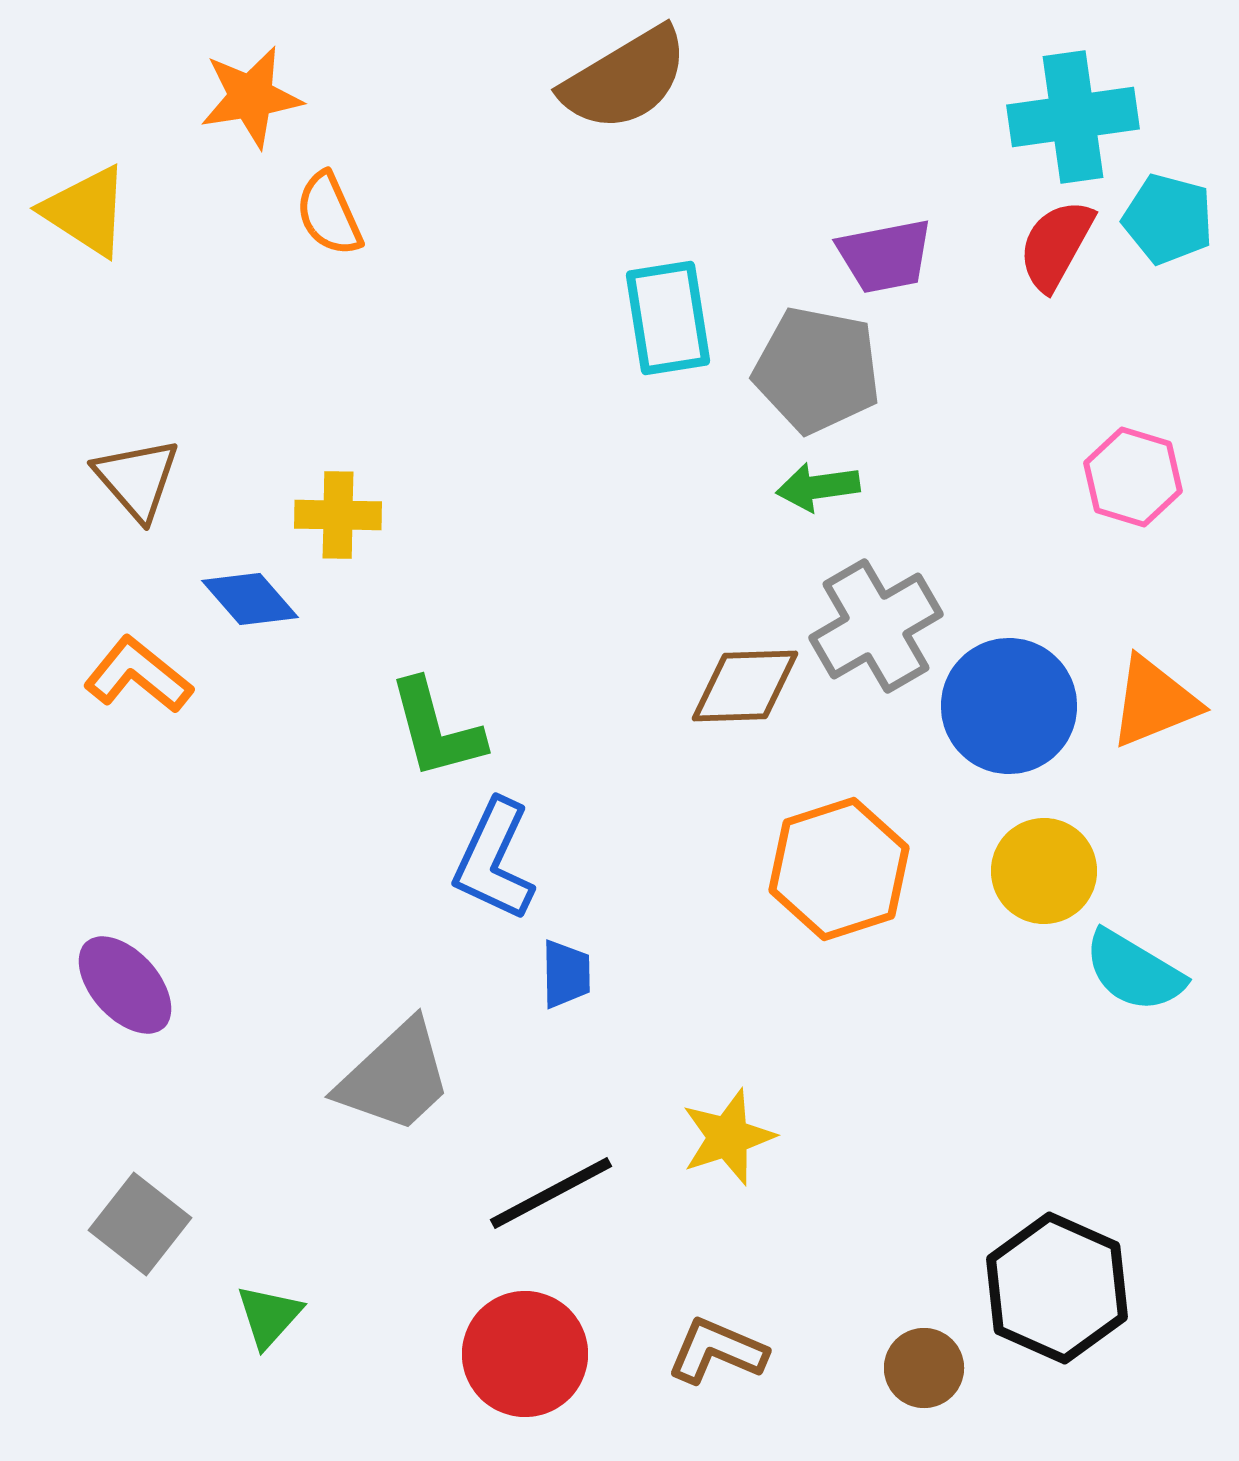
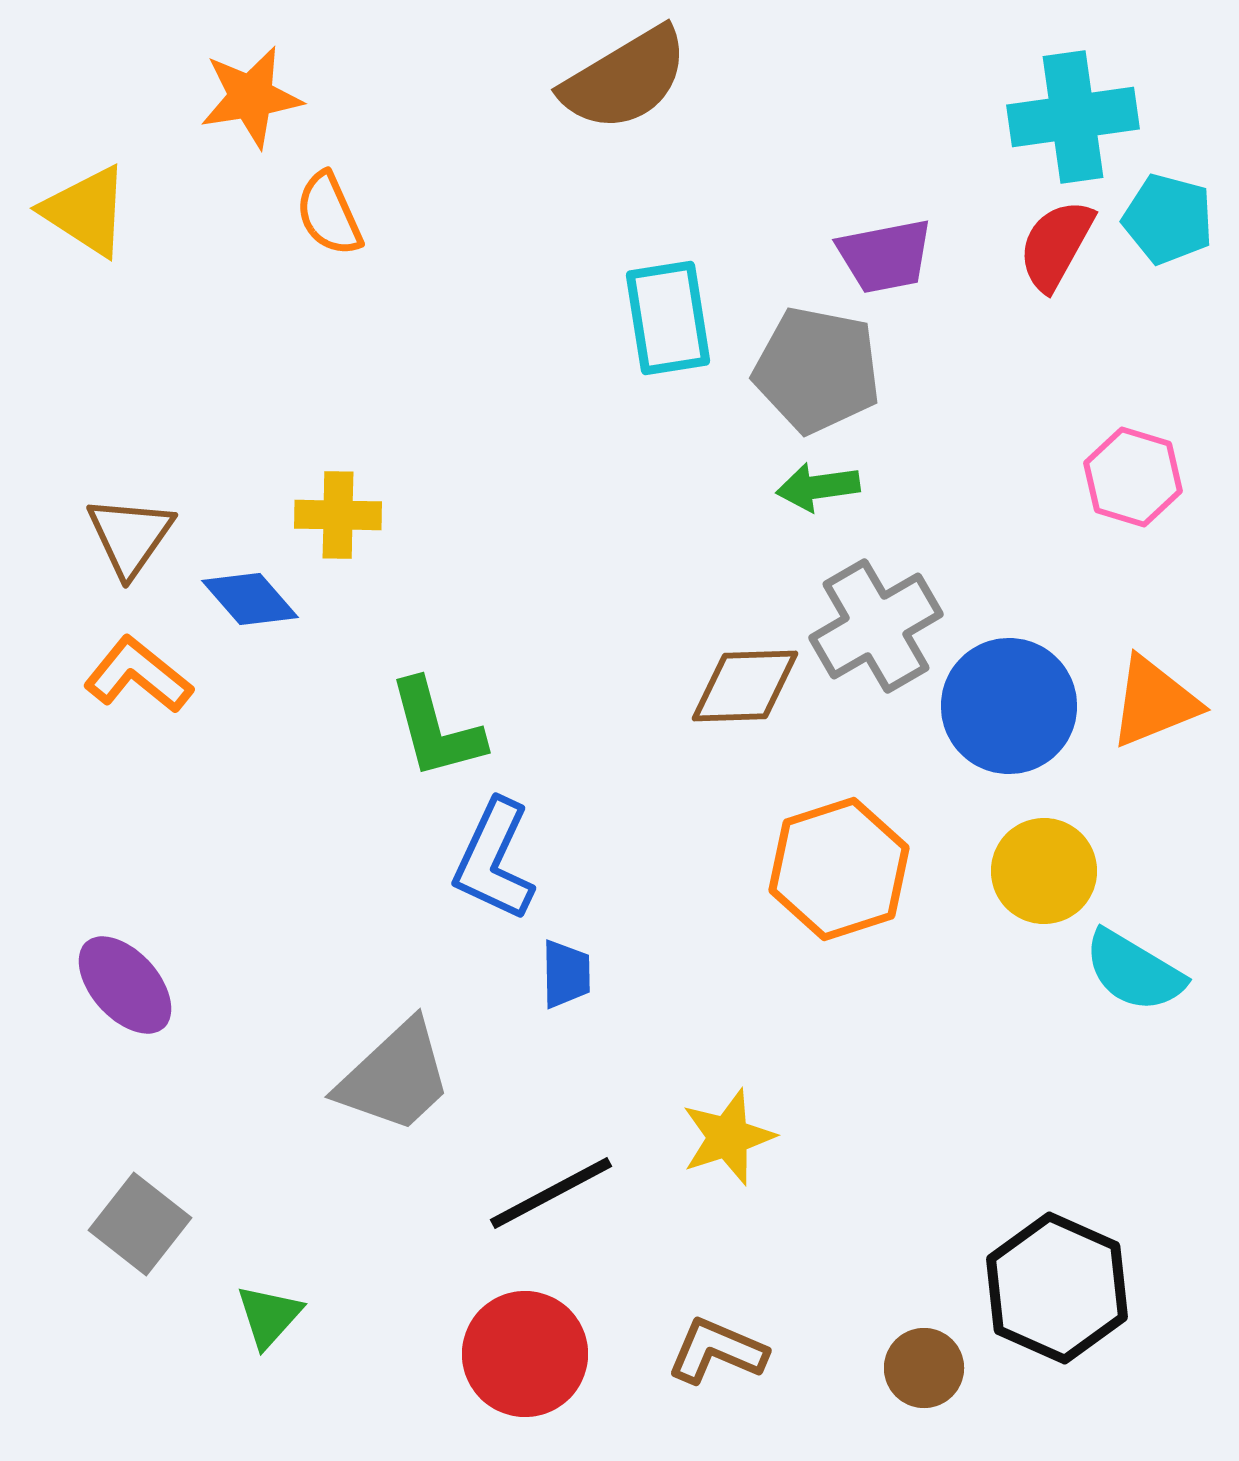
brown triangle: moved 7 px left, 57 px down; rotated 16 degrees clockwise
